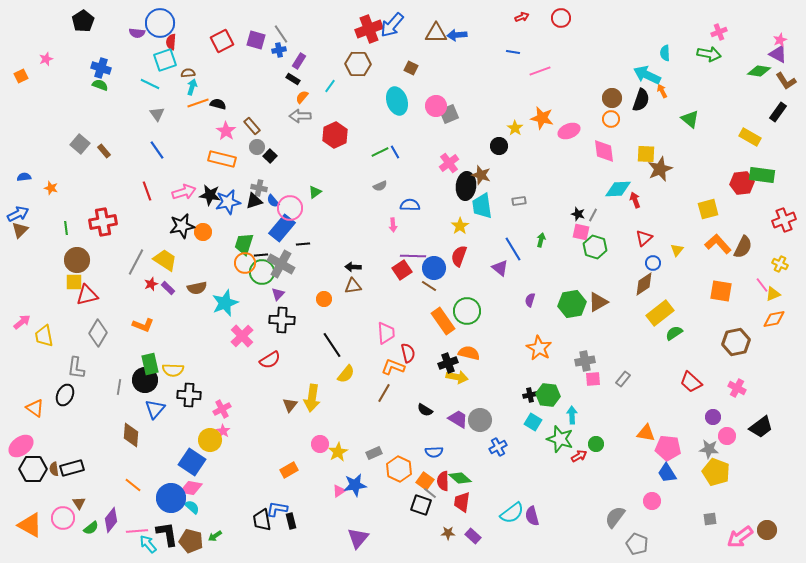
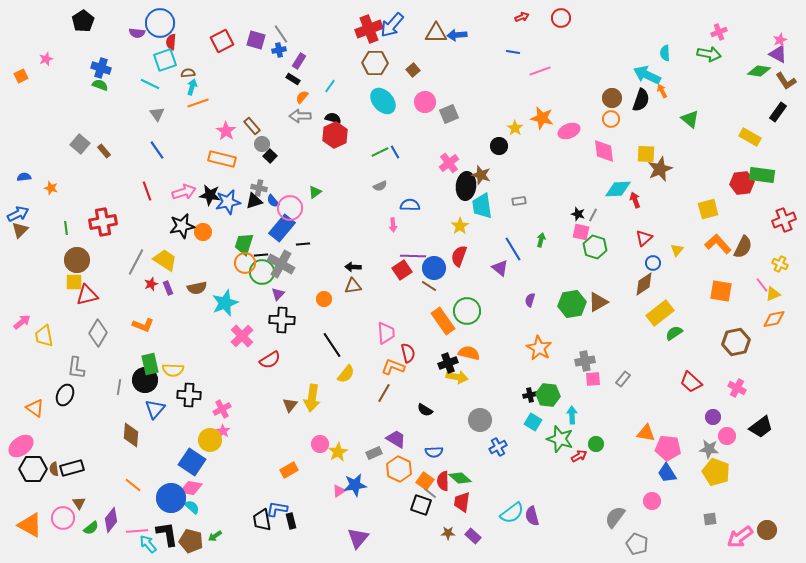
brown hexagon at (358, 64): moved 17 px right, 1 px up
brown square at (411, 68): moved 2 px right, 2 px down; rotated 24 degrees clockwise
cyan ellipse at (397, 101): moved 14 px left; rotated 24 degrees counterclockwise
black semicircle at (218, 104): moved 115 px right, 14 px down
pink circle at (436, 106): moved 11 px left, 4 px up
gray circle at (257, 147): moved 5 px right, 3 px up
purple rectangle at (168, 288): rotated 24 degrees clockwise
purple trapezoid at (458, 419): moved 62 px left, 20 px down
